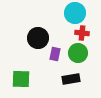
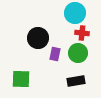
black rectangle: moved 5 px right, 2 px down
